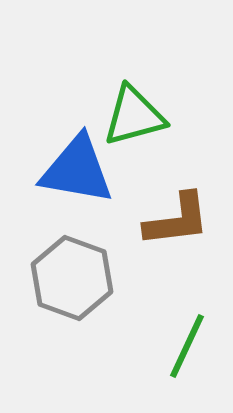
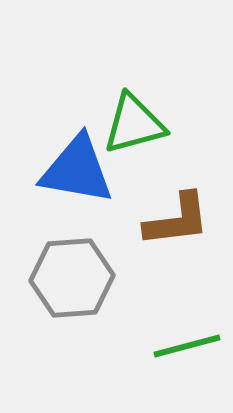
green triangle: moved 8 px down
gray hexagon: rotated 24 degrees counterclockwise
green line: rotated 50 degrees clockwise
